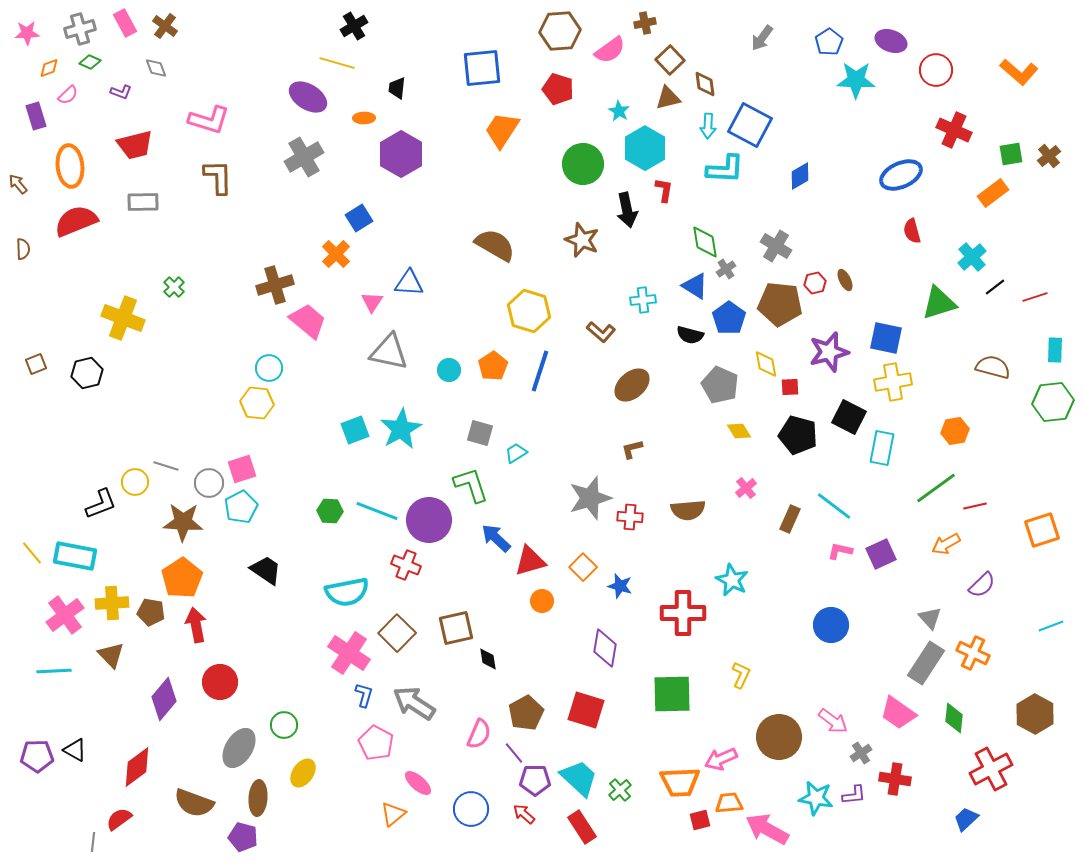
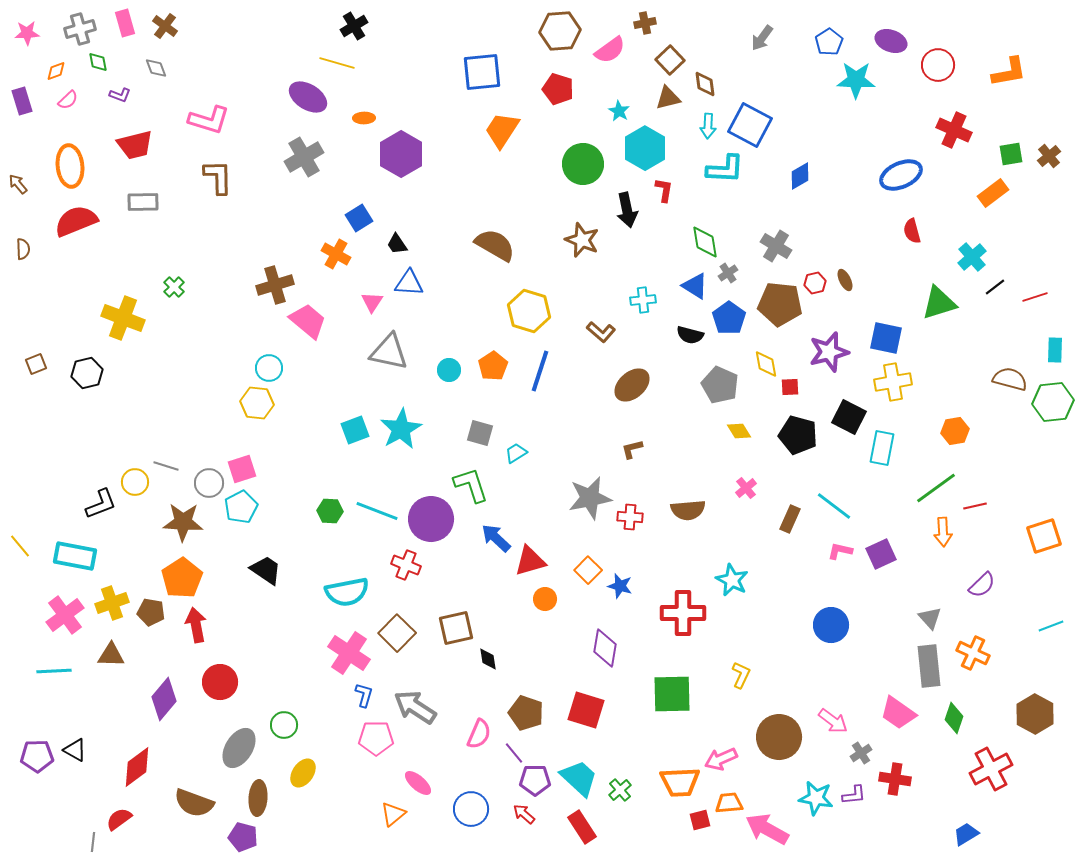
pink rectangle at (125, 23): rotated 12 degrees clockwise
green diamond at (90, 62): moved 8 px right; rotated 55 degrees clockwise
orange diamond at (49, 68): moved 7 px right, 3 px down
blue square at (482, 68): moved 4 px down
red circle at (936, 70): moved 2 px right, 5 px up
orange L-shape at (1019, 72): moved 10 px left; rotated 51 degrees counterclockwise
black trapezoid at (397, 88): moved 156 px down; rotated 40 degrees counterclockwise
purple L-shape at (121, 92): moved 1 px left, 3 px down
pink semicircle at (68, 95): moved 5 px down
purple rectangle at (36, 116): moved 14 px left, 15 px up
orange cross at (336, 254): rotated 16 degrees counterclockwise
gray cross at (726, 269): moved 2 px right, 4 px down
brown semicircle at (993, 367): moved 17 px right, 12 px down
gray star at (590, 498): rotated 6 degrees clockwise
purple circle at (429, 520): moved 2 px right, 1 px up
orange square at (1042, 530): moved 2 px right, 6 px down
orange arrow at (946, 544): moved 3 px left, 12 px up; rotated 64 degrees counterclockwise
yellow line at (32, 553): moved 12 px left, 7 px up
orange square at (583, 567): moved 5 px right, 3 px down
orange circle at (542, 601): moved 3 px right, 2 px up
yellow cross at (112, 603): rotated 16 degrees counterclockwise
brown triangle at (111, 655): rotated 44 degrees counterclockwise
gray rectangle at (926, 663): moved 3 px right, 3 px down; rotated 39 degrees counterclockwise
gray arrow at (414, 703): moved 1 px right, 4 px down
brown pentagon at (526, 713): rotated 24 degrees counterclockwise
green diamond at (954, 718): rotated 12 degrees clockwise
pink pentagon at (376, 743): moved 5 px up; rotated 28 degrees counterclockwise
blue trapezoid at (966, 819): moved 15 px down; rotated 12 degrees clockwise
